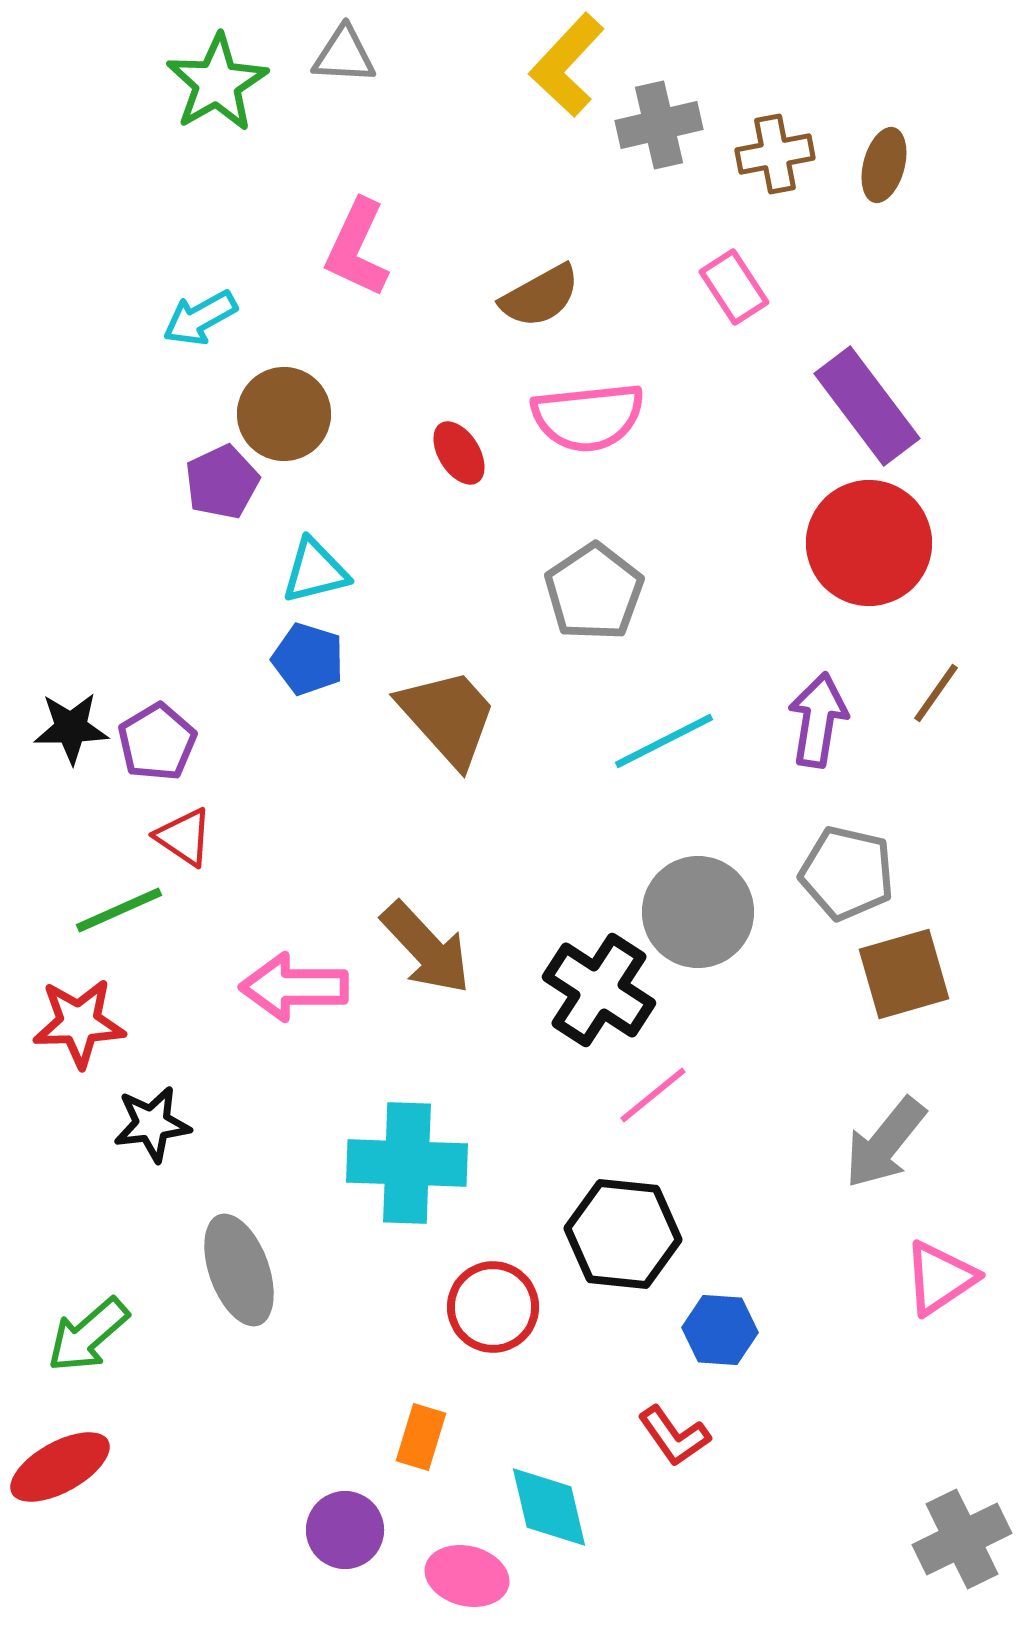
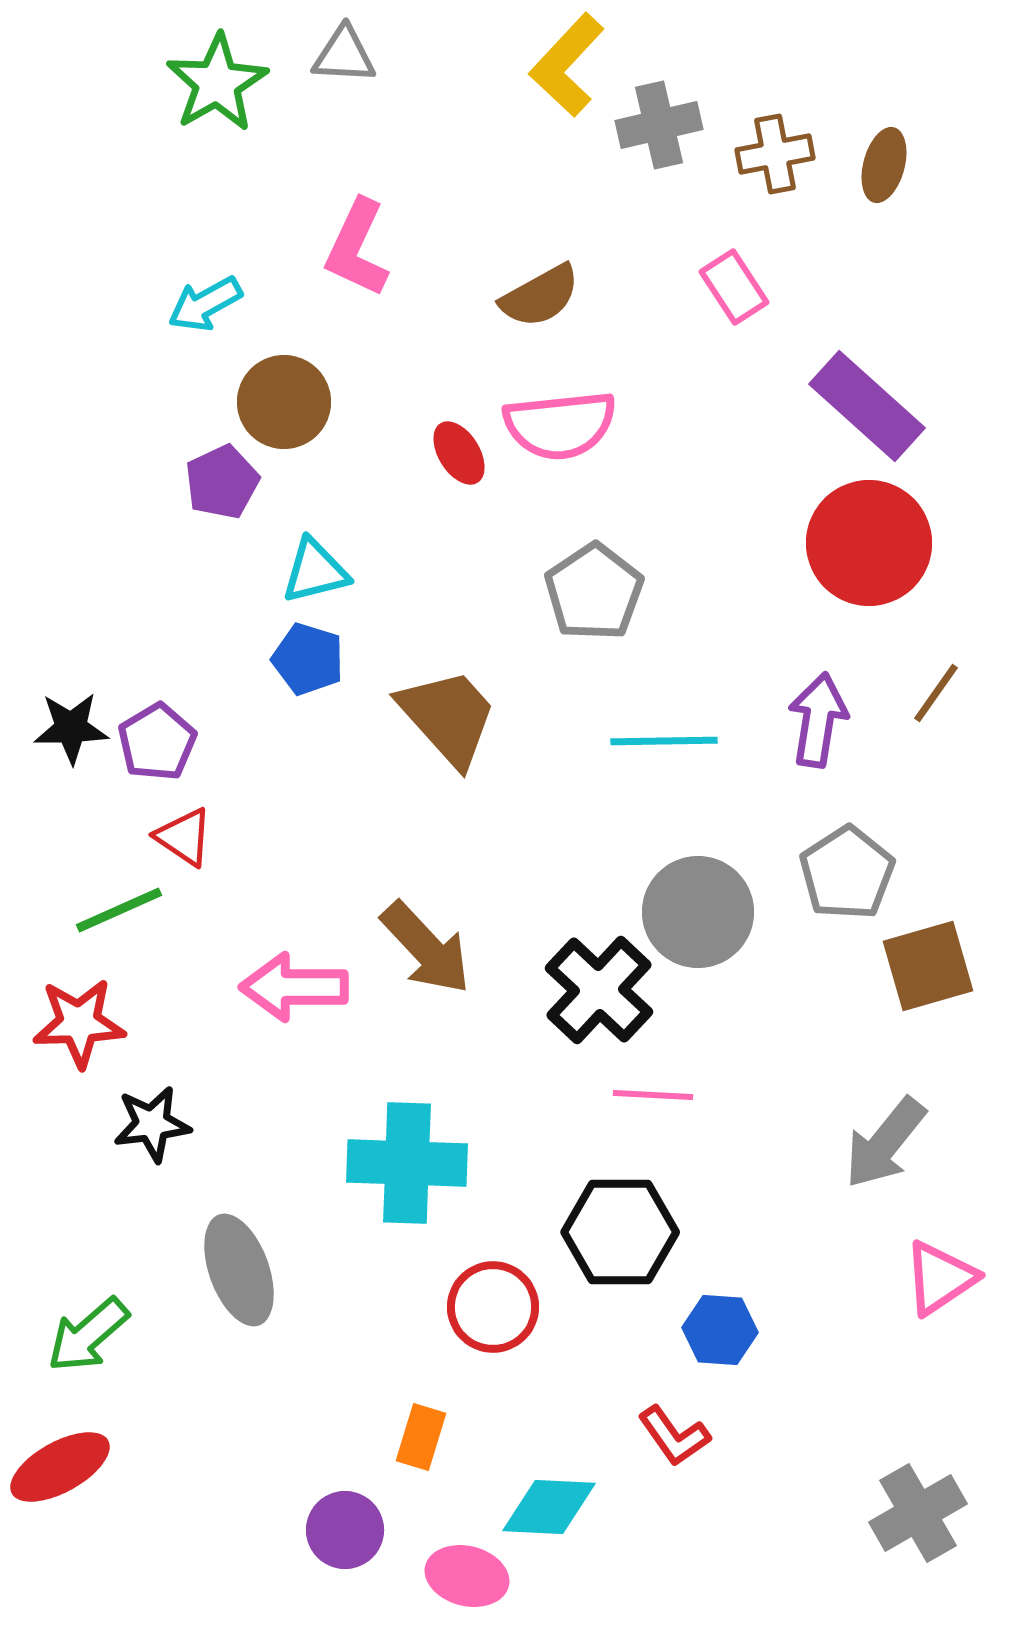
cyan arrow at (200, 318): moved 5 px right, 14 px up
purple rectangle at (867, 406): rotated 11 degrees counterclockwise
brown circle at (284, 414): moved 12 px up
pink semicircle at (588, 417): moved 28 px left, 8 px down
cyan line at (664, 741): rotated 26 degrees clockwise
gray pentagon at (847, 873): rotated 26 degrees clockwise
brown square at (904, 974): moved 24 px right, 8 px up
black cross at (599, 990): rotated 10 degrees clockwise
pink line at (653, 1095): rotated 42 degrees clockwise
black hexagon at (623, 1234): moved 3 px left, 2 px up; rotated 6 degrees counterclockwise
cyan diamond at (549, 1507): rotated 74 degrees counterclockwise
gray cross at (962, 1539): moved 44 px left, 26 px up; rotated 4 degrees counterclockwise
